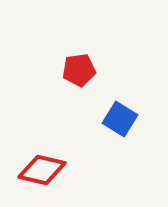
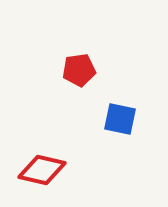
blue square: rotated 20 degrees counterclockwise
